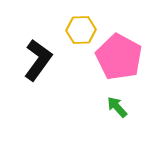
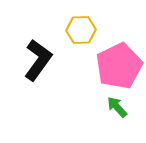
pink pentagon: moved 9 px down; rotated 18 degrees clockwise
